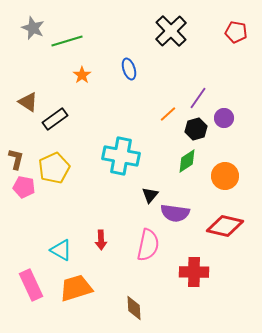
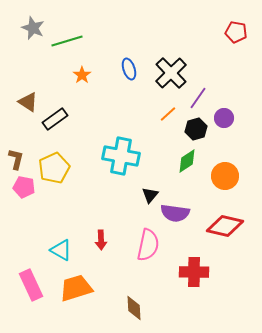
black cross: moved 42 px down
